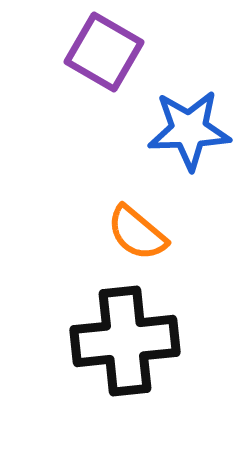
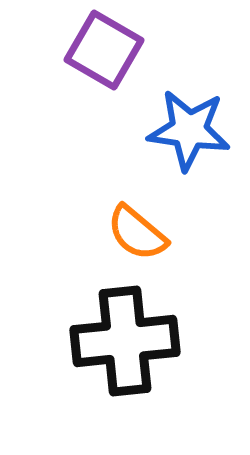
purple square: moved 2 px up
blue star: rotated 10 degrees clockwise
